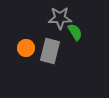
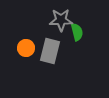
gray star: moved 1 px right, 2 px down
green semicircle: moved 2 px right; rotated 18 degrees clockwise
